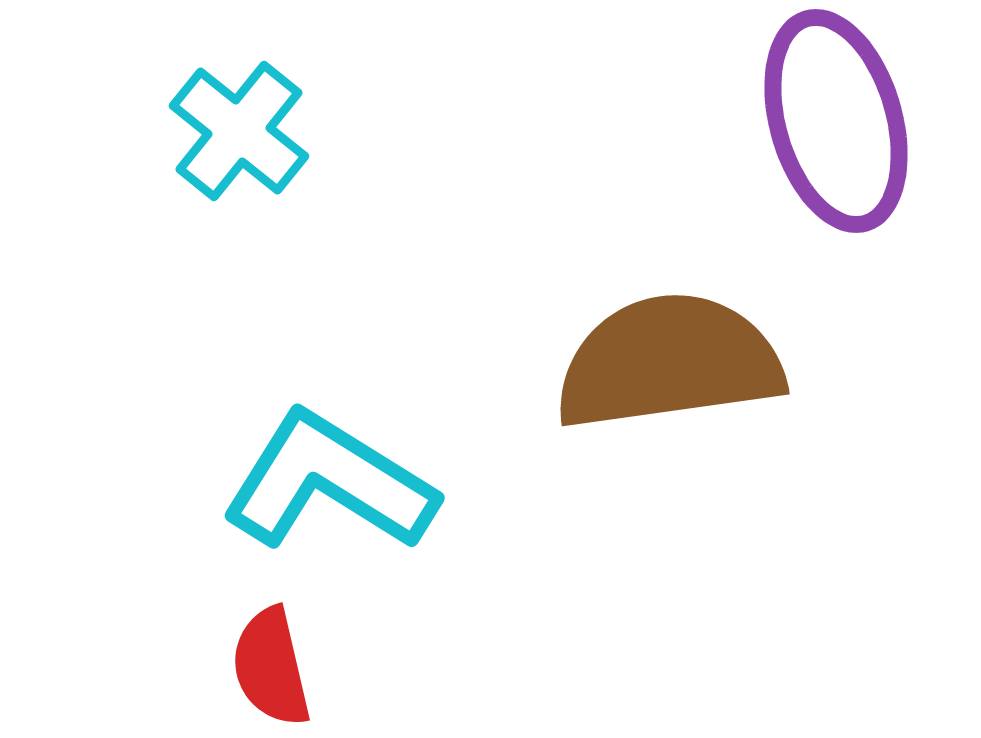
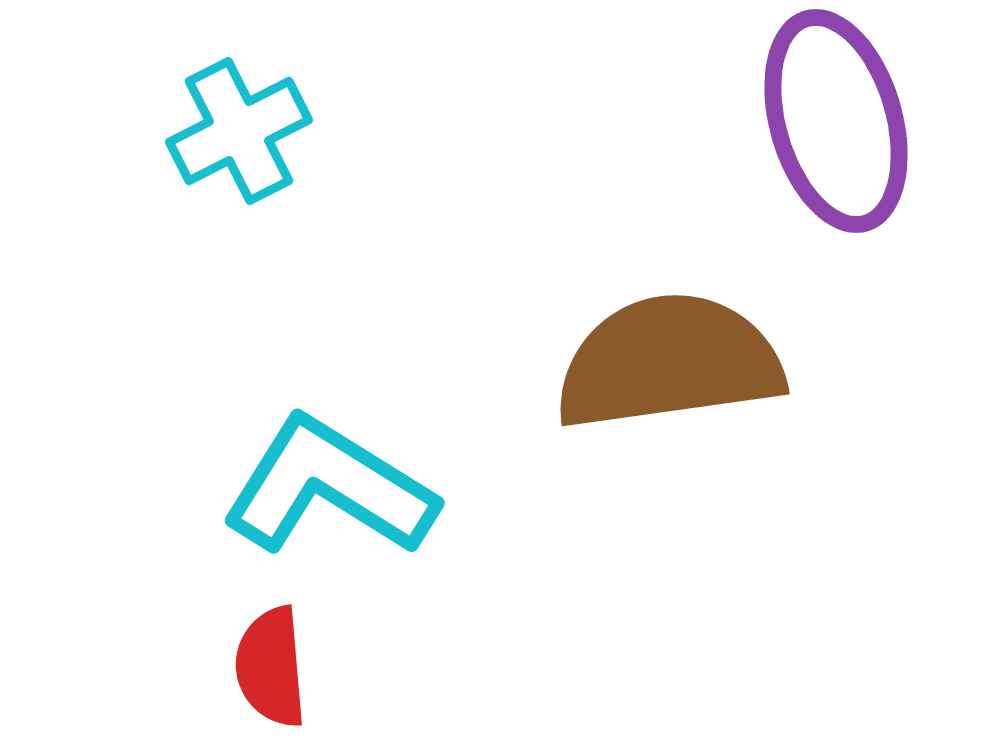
cyan cross: rotated 24 degrees clockwise
cyan L-shape: moved 5 px down
red semicircle: rotated 8 degrees clockwise
